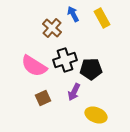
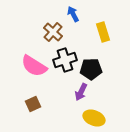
yellow rectangle: moved 1 px right, 14 px down; rotated 12 degrees clockwise
brown cross: moved 1 px right, 4 px down
purple arrow: moved 7 px right
brown square: moved 10 px left, 6 px down
yellow ellipse: moved 2 px left, 3 px down
